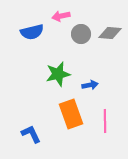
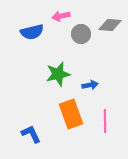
gray diamond: moved 8 px up
